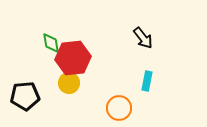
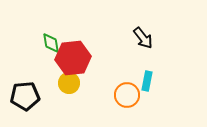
orange circle: moved 8 px right, 13 px up
